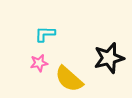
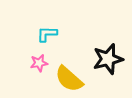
cyan L-shape: moved 2 px right
black star: moved 1 px left, 1 px down
